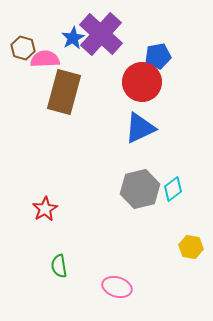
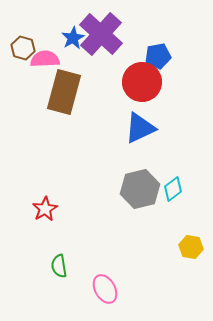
pink ellipse: moved 12 px left, 2 px down; rotated 44 degrees clockwise
